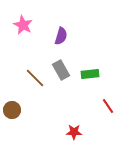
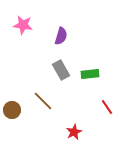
pink star: rotated 18 degrees counterclockwise
brown line: moved 8 px right, 23 px down
red line: moved 1 px left, 1 px down
red star: rotated 28 degrees counterclockwise
